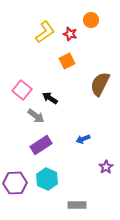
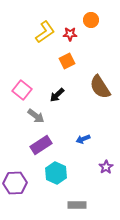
red star: rotated 16 degrees counterclockwise
brown semicircle: moved 3 px down; rotated 60 degrees counterclockwise
black arrow: moved 7 px right, 3 px up; rotated 77 degrees counterclockwise
cyan hexagon: moved 9 px right, 6 px up
